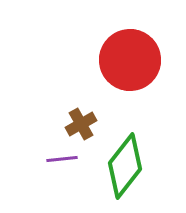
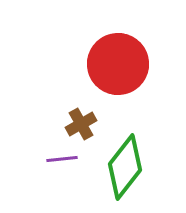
red circle: moved 12 px left, 4 px down
green diamond: moved 1 px down
